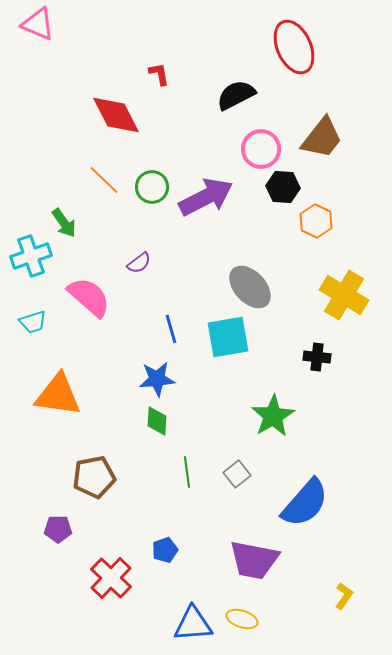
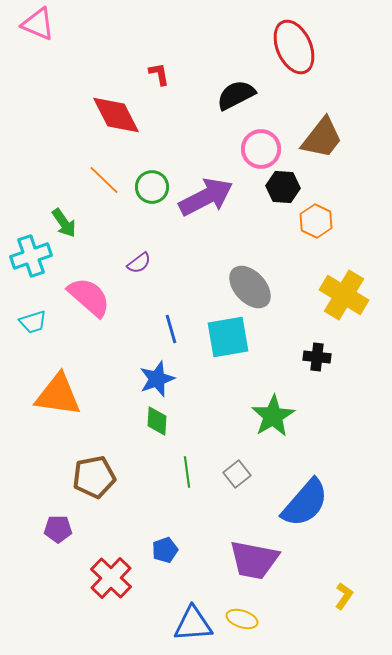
blue star: rotated 15 degrees counterclockwise
